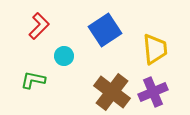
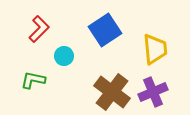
red L-shape: moved 3 px down
